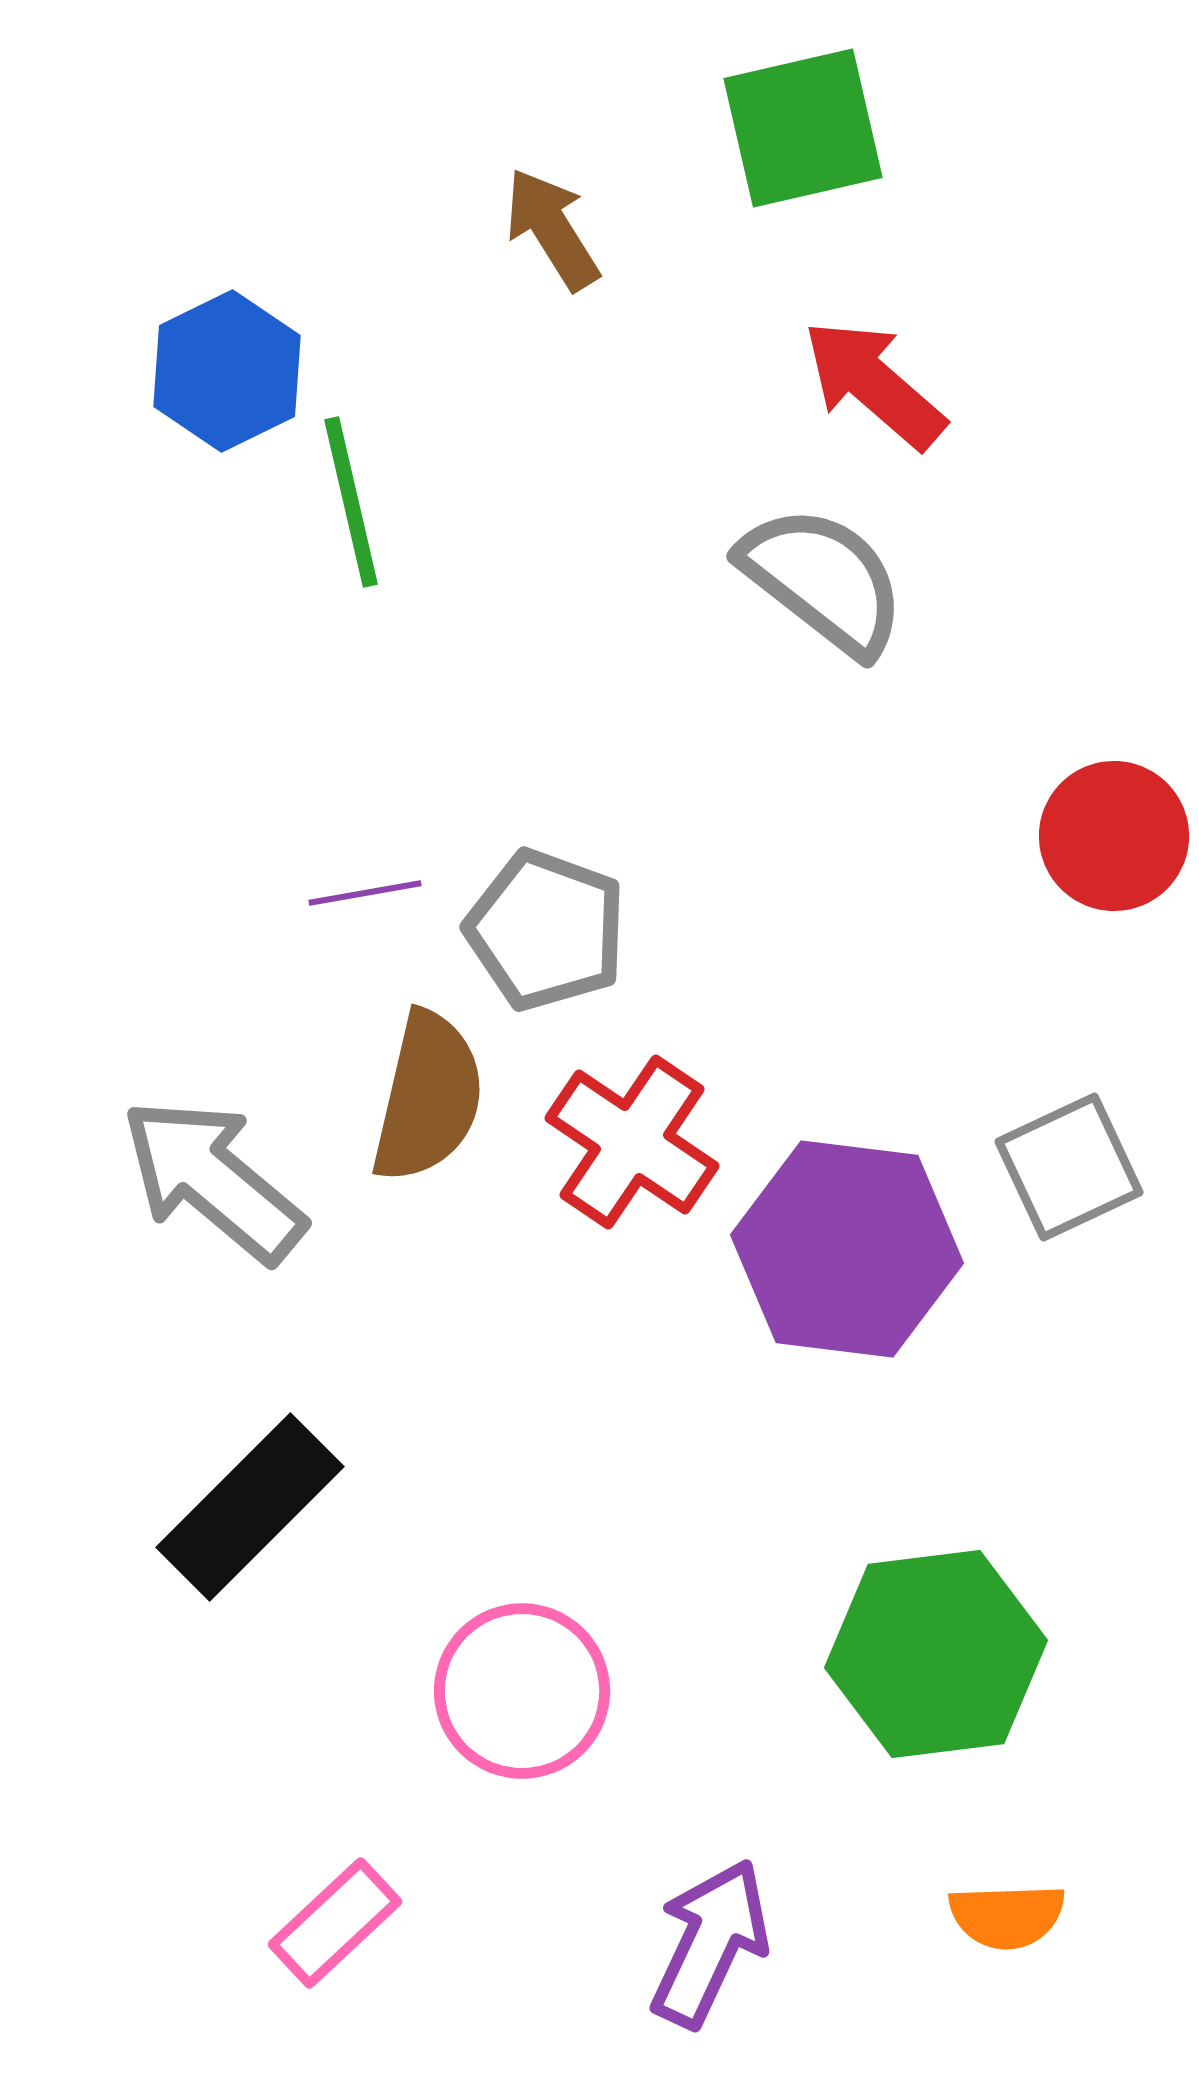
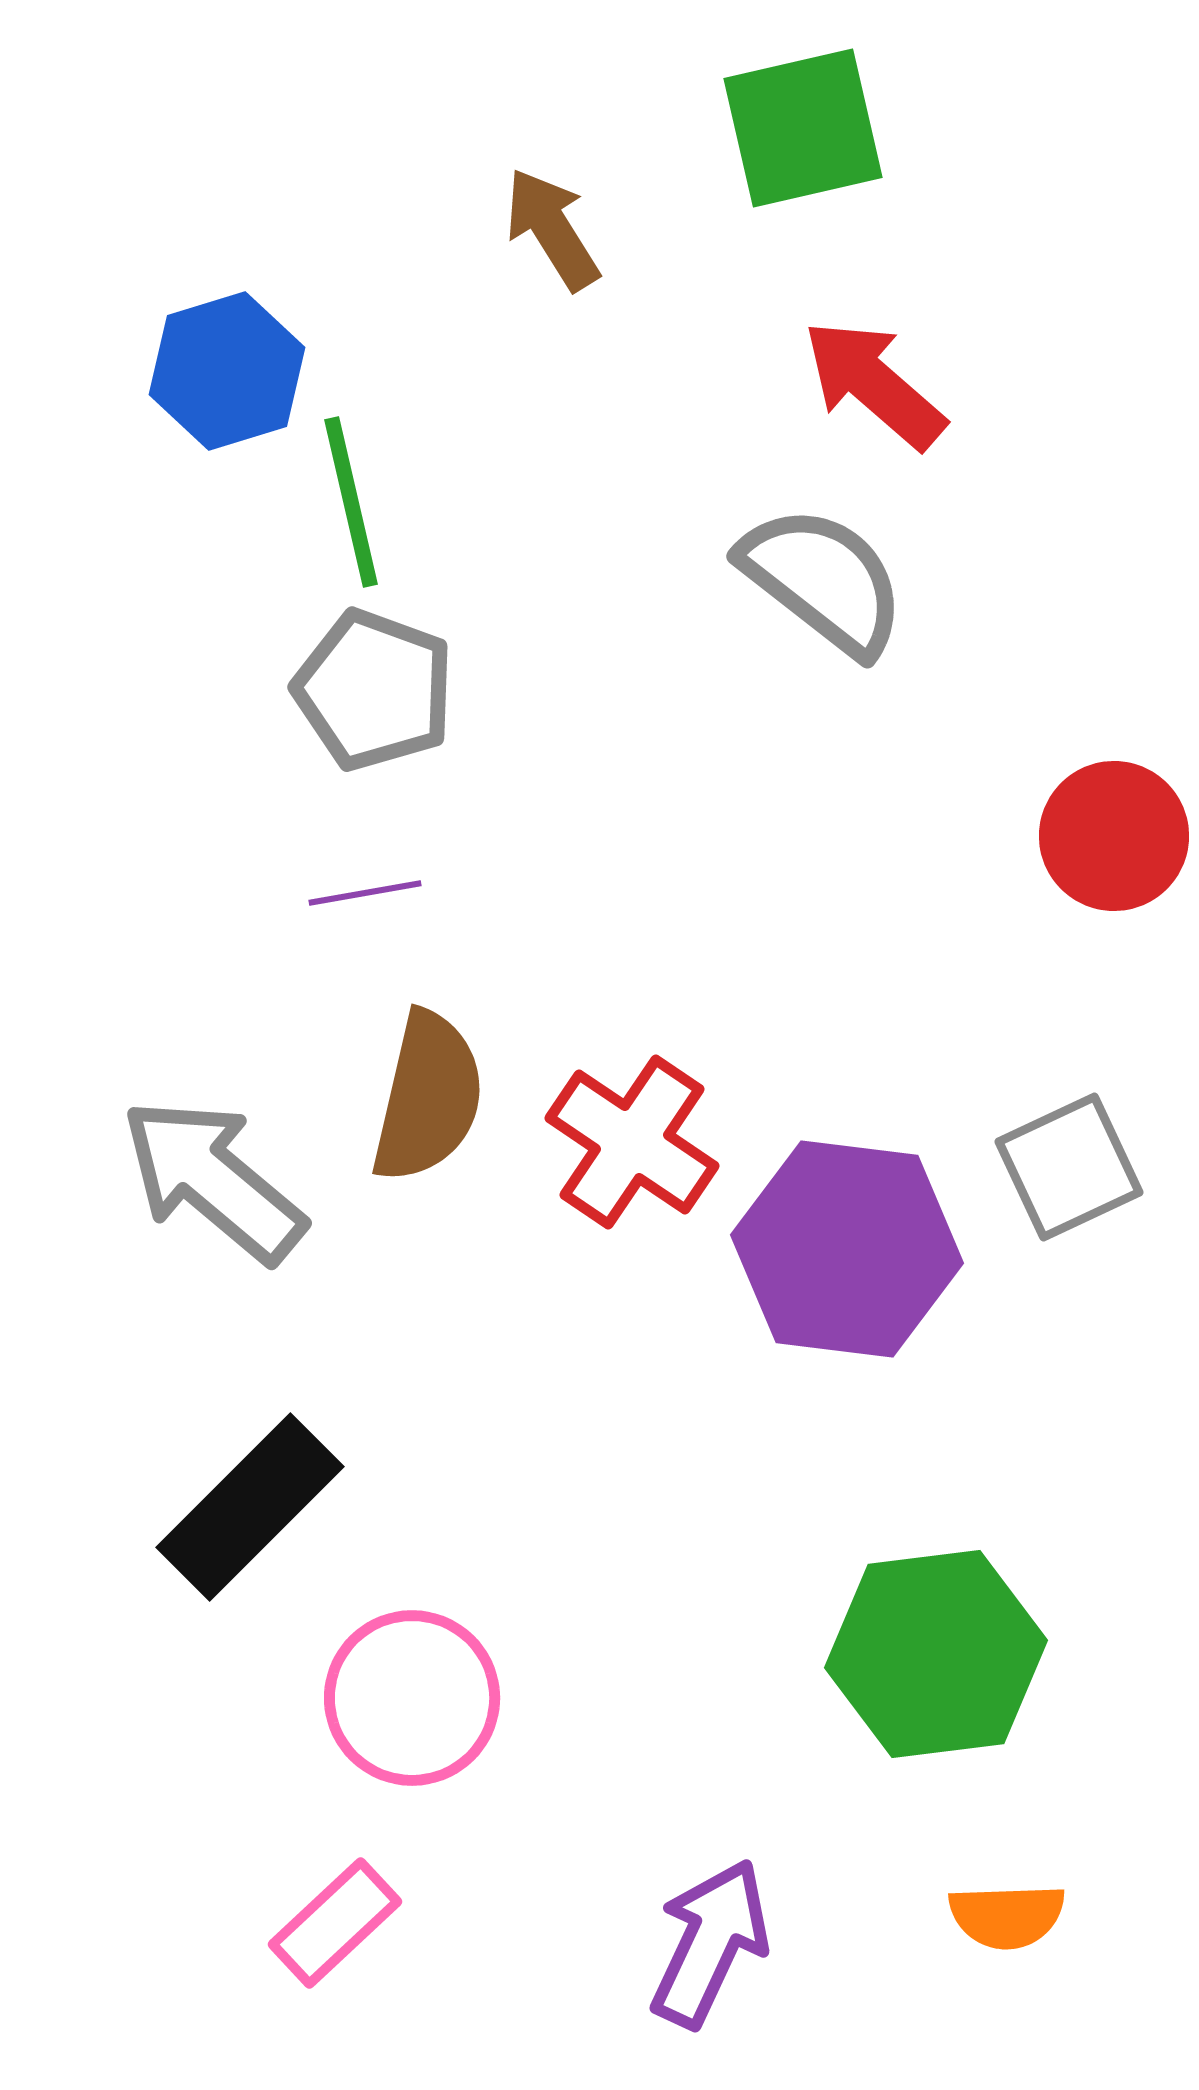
blue hexagon: rotated 9 degrees clockwise
gray pentagon: moved 172 px left, 240 px up
pink circle: moved 110 px left, 7 px down
